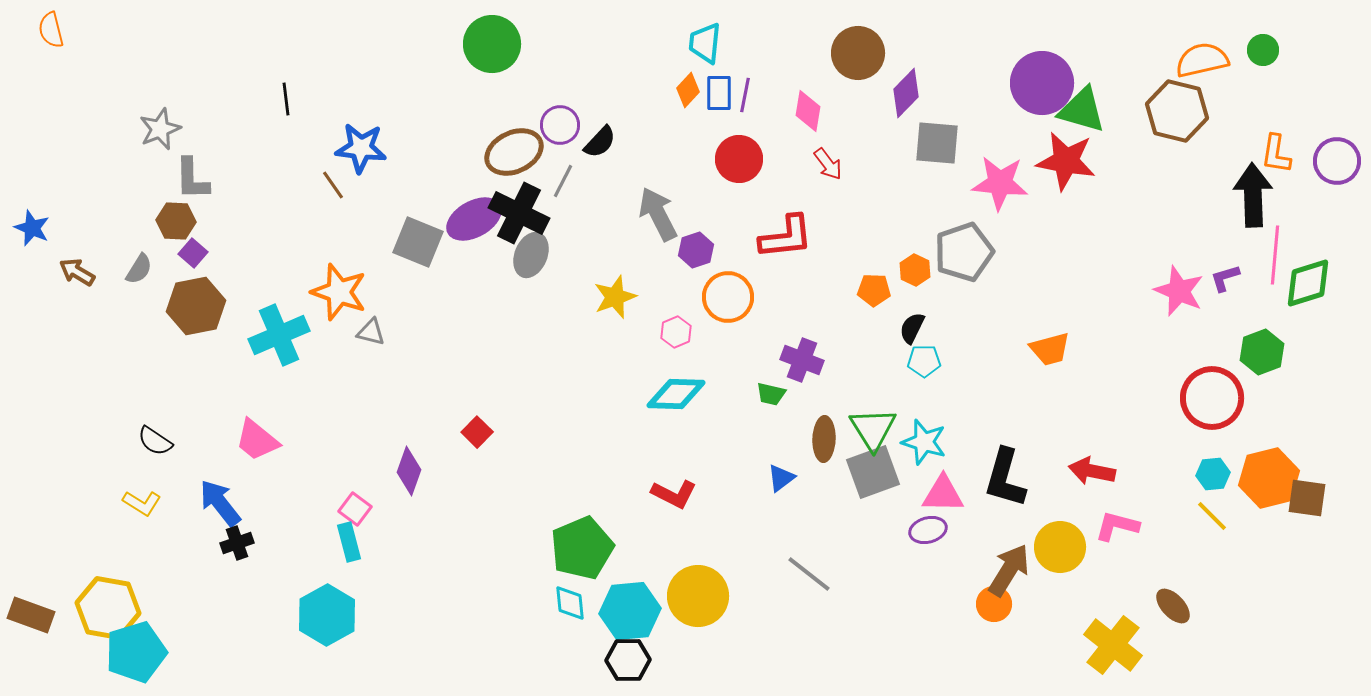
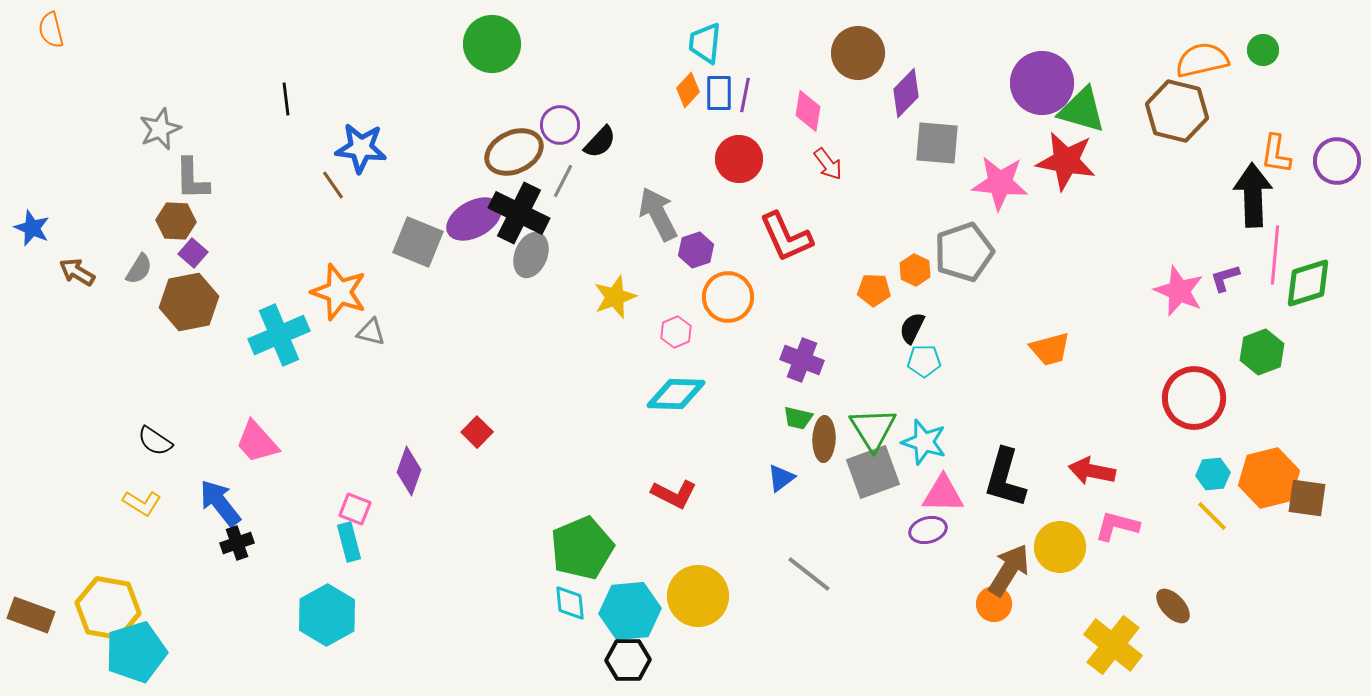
red L-shape at (786, 237): rotated 72 degrees clockwise
brown hexagon at (196, 306): moved 7 px left, 4 px up
green trapezoid at (771, 394): moved 27 px right, 24 px down
red circle at (1212, 398): moved 18 px left
pink trapezoid at (257, 440): moved 2 px down; rotated 9 degrees clockwise
pink square at (355, 509): rotated 16 degrees counterclockwise
